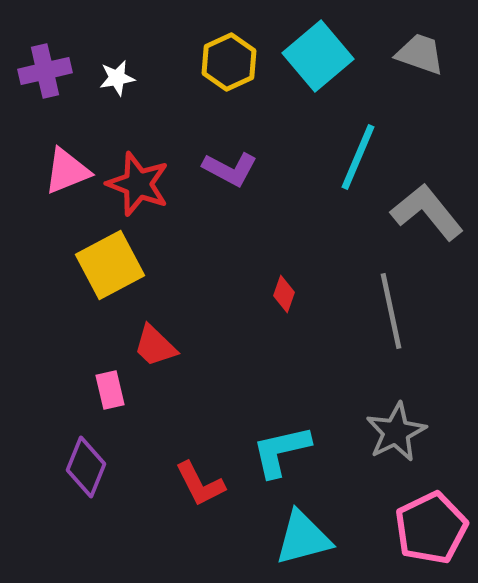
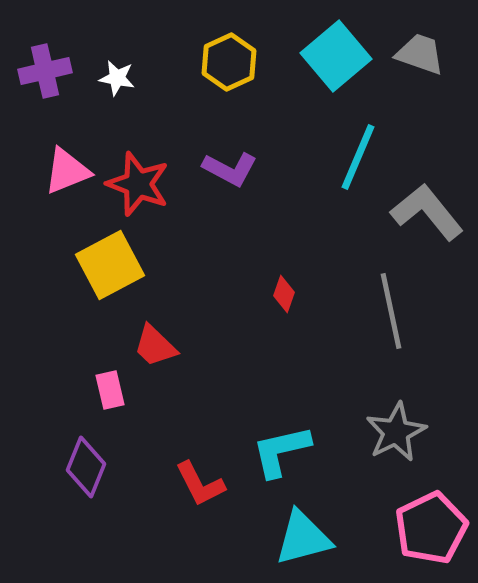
cyan square: moved 18 px right
white star: rotated 21 degrees clockwise
